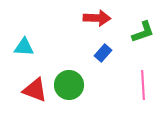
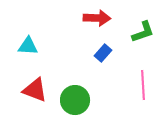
cyan triangle: moved 4 px right, 1 px up
green circle: moved 6 px right, 15 px down
